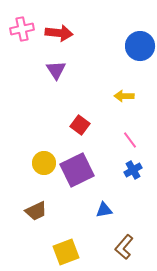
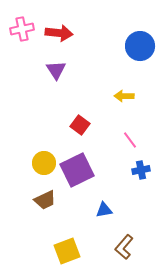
blue cross: moved 8 px right; rotated 18 degrees clockwise
brown trapezoid: moved 9 px right, 11 px up
yellow square: moved 1 px right, 1 px up
